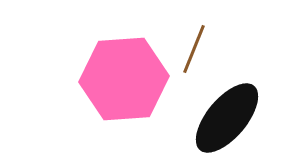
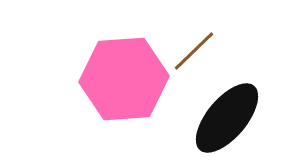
brown line: moved 2 px down; rotated 24 degrees clockwise
